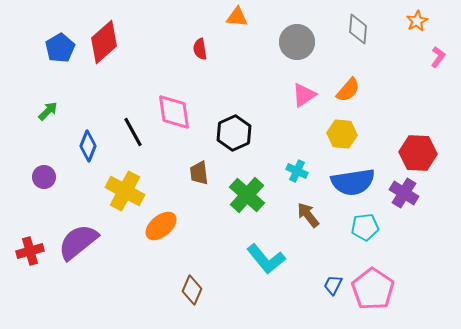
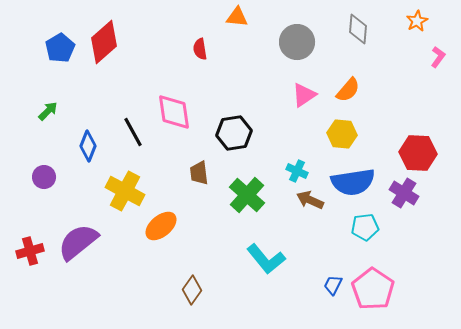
black hexagon: rotated 16 degrees clockwise
brown arrow: moved 2 px right, 15 px up; rotated 28 degrees counterclockwise
brown diamond: rotated 12 degrees clockwise
